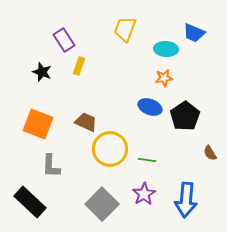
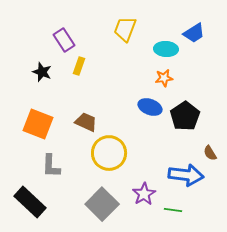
blue trapezoid: rotated 55 degrees counterclockwise
yellow circle: moved 1 px left, 4 px down
green line: moved 26 px right, 50 px down
blue arrow: moved 25 px up; rotated 88 degrees counterclockwise
